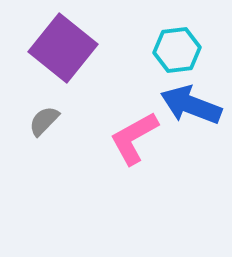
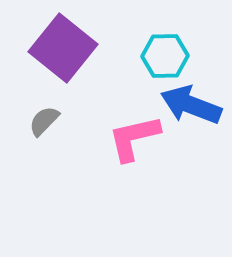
cyan hexagon: moved 12 px left, 6 px down; rotated 6 degrees clockwise
pink L-shape: rotated 16 degrees clockwise
